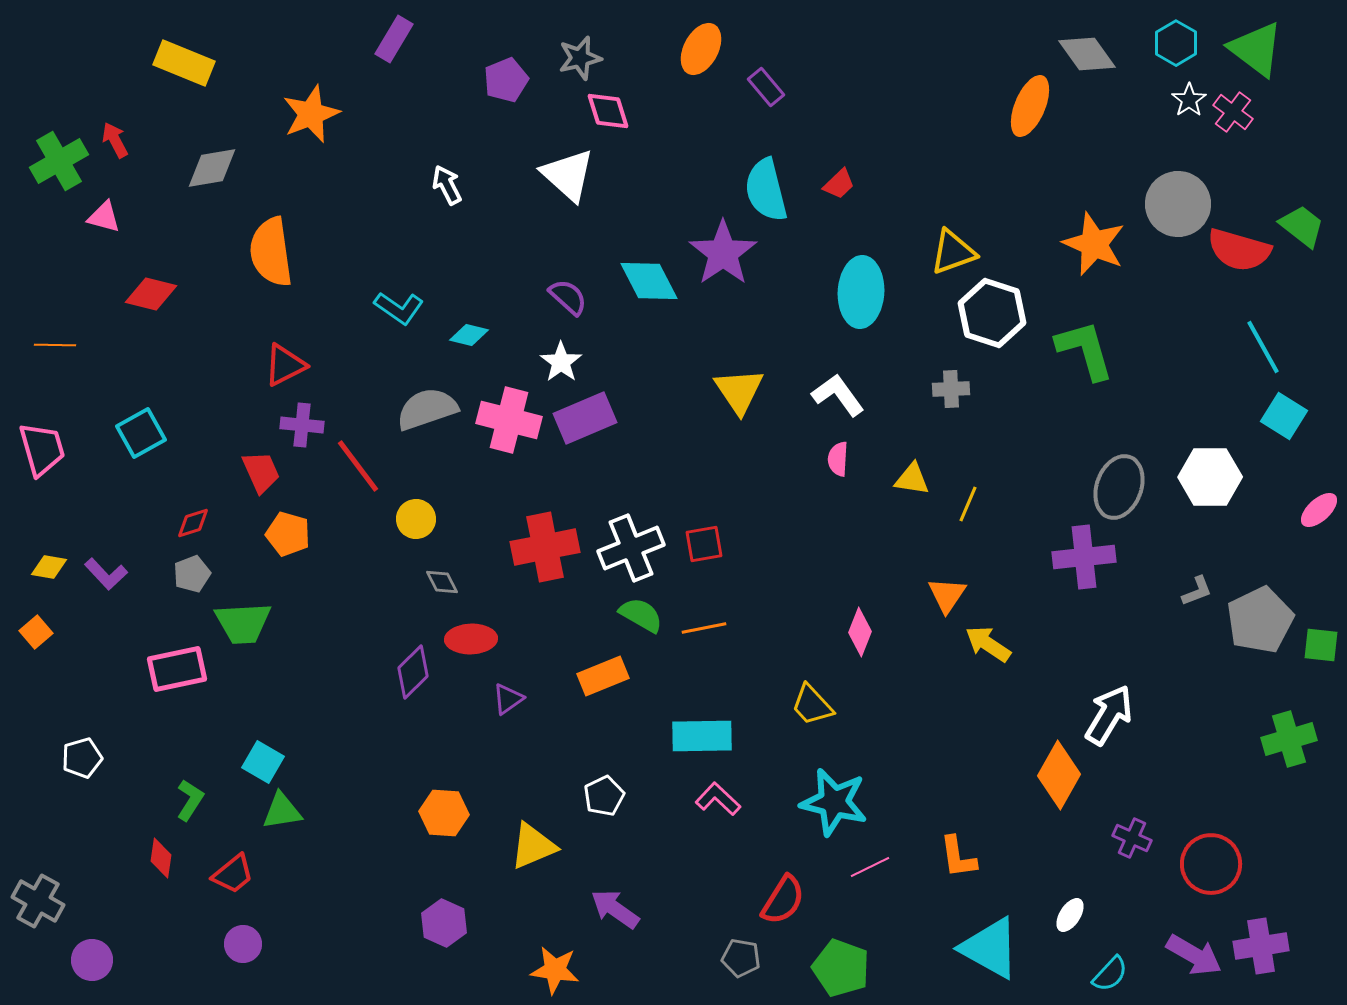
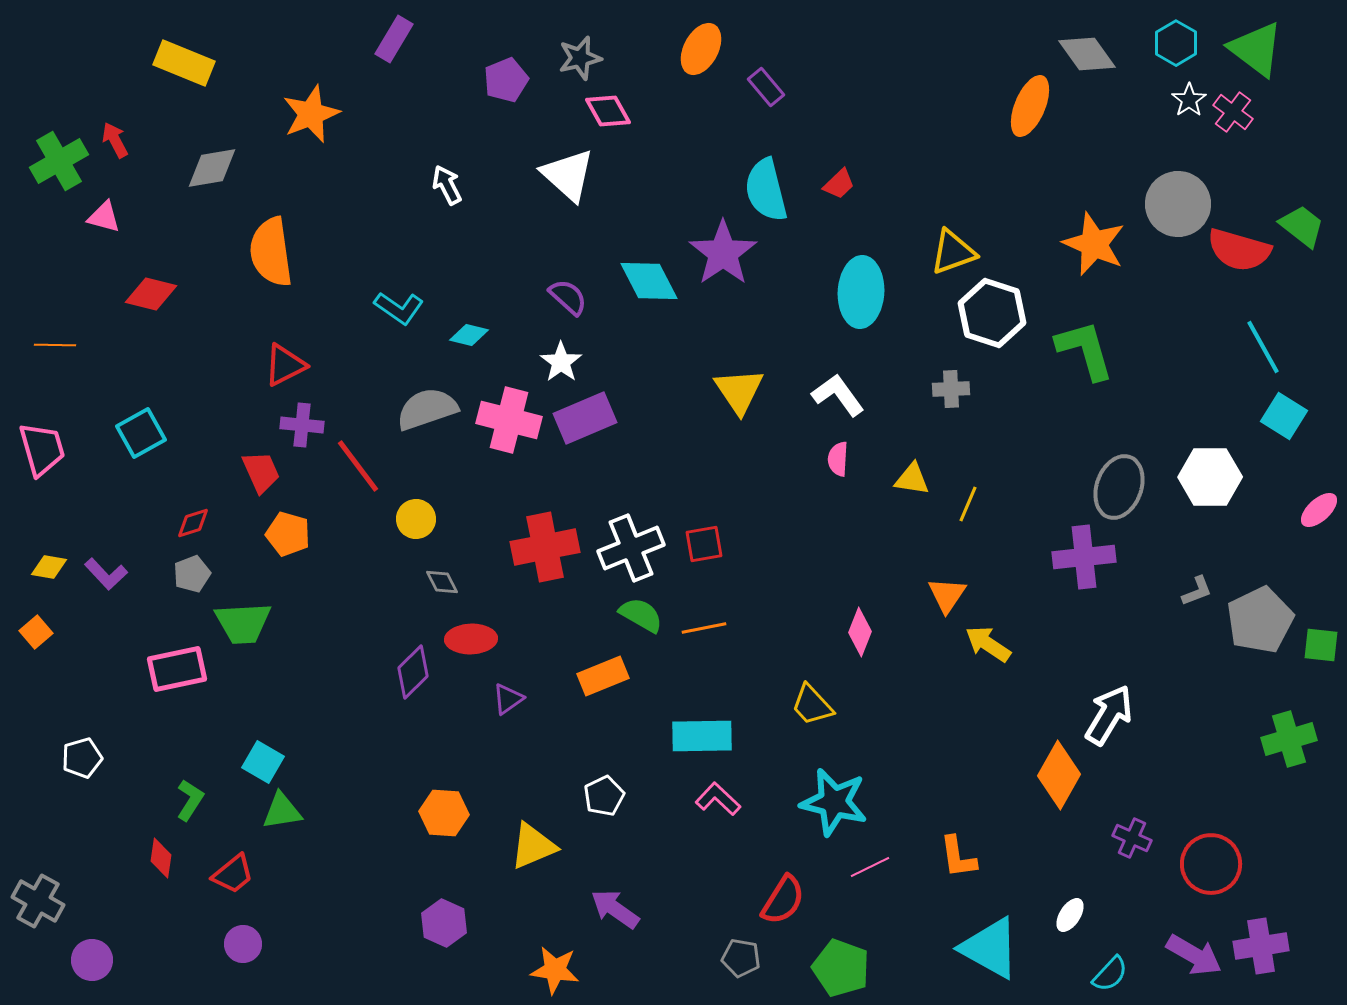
pink diamond at (608, 111): rotated 12 degrees counterclockwise
